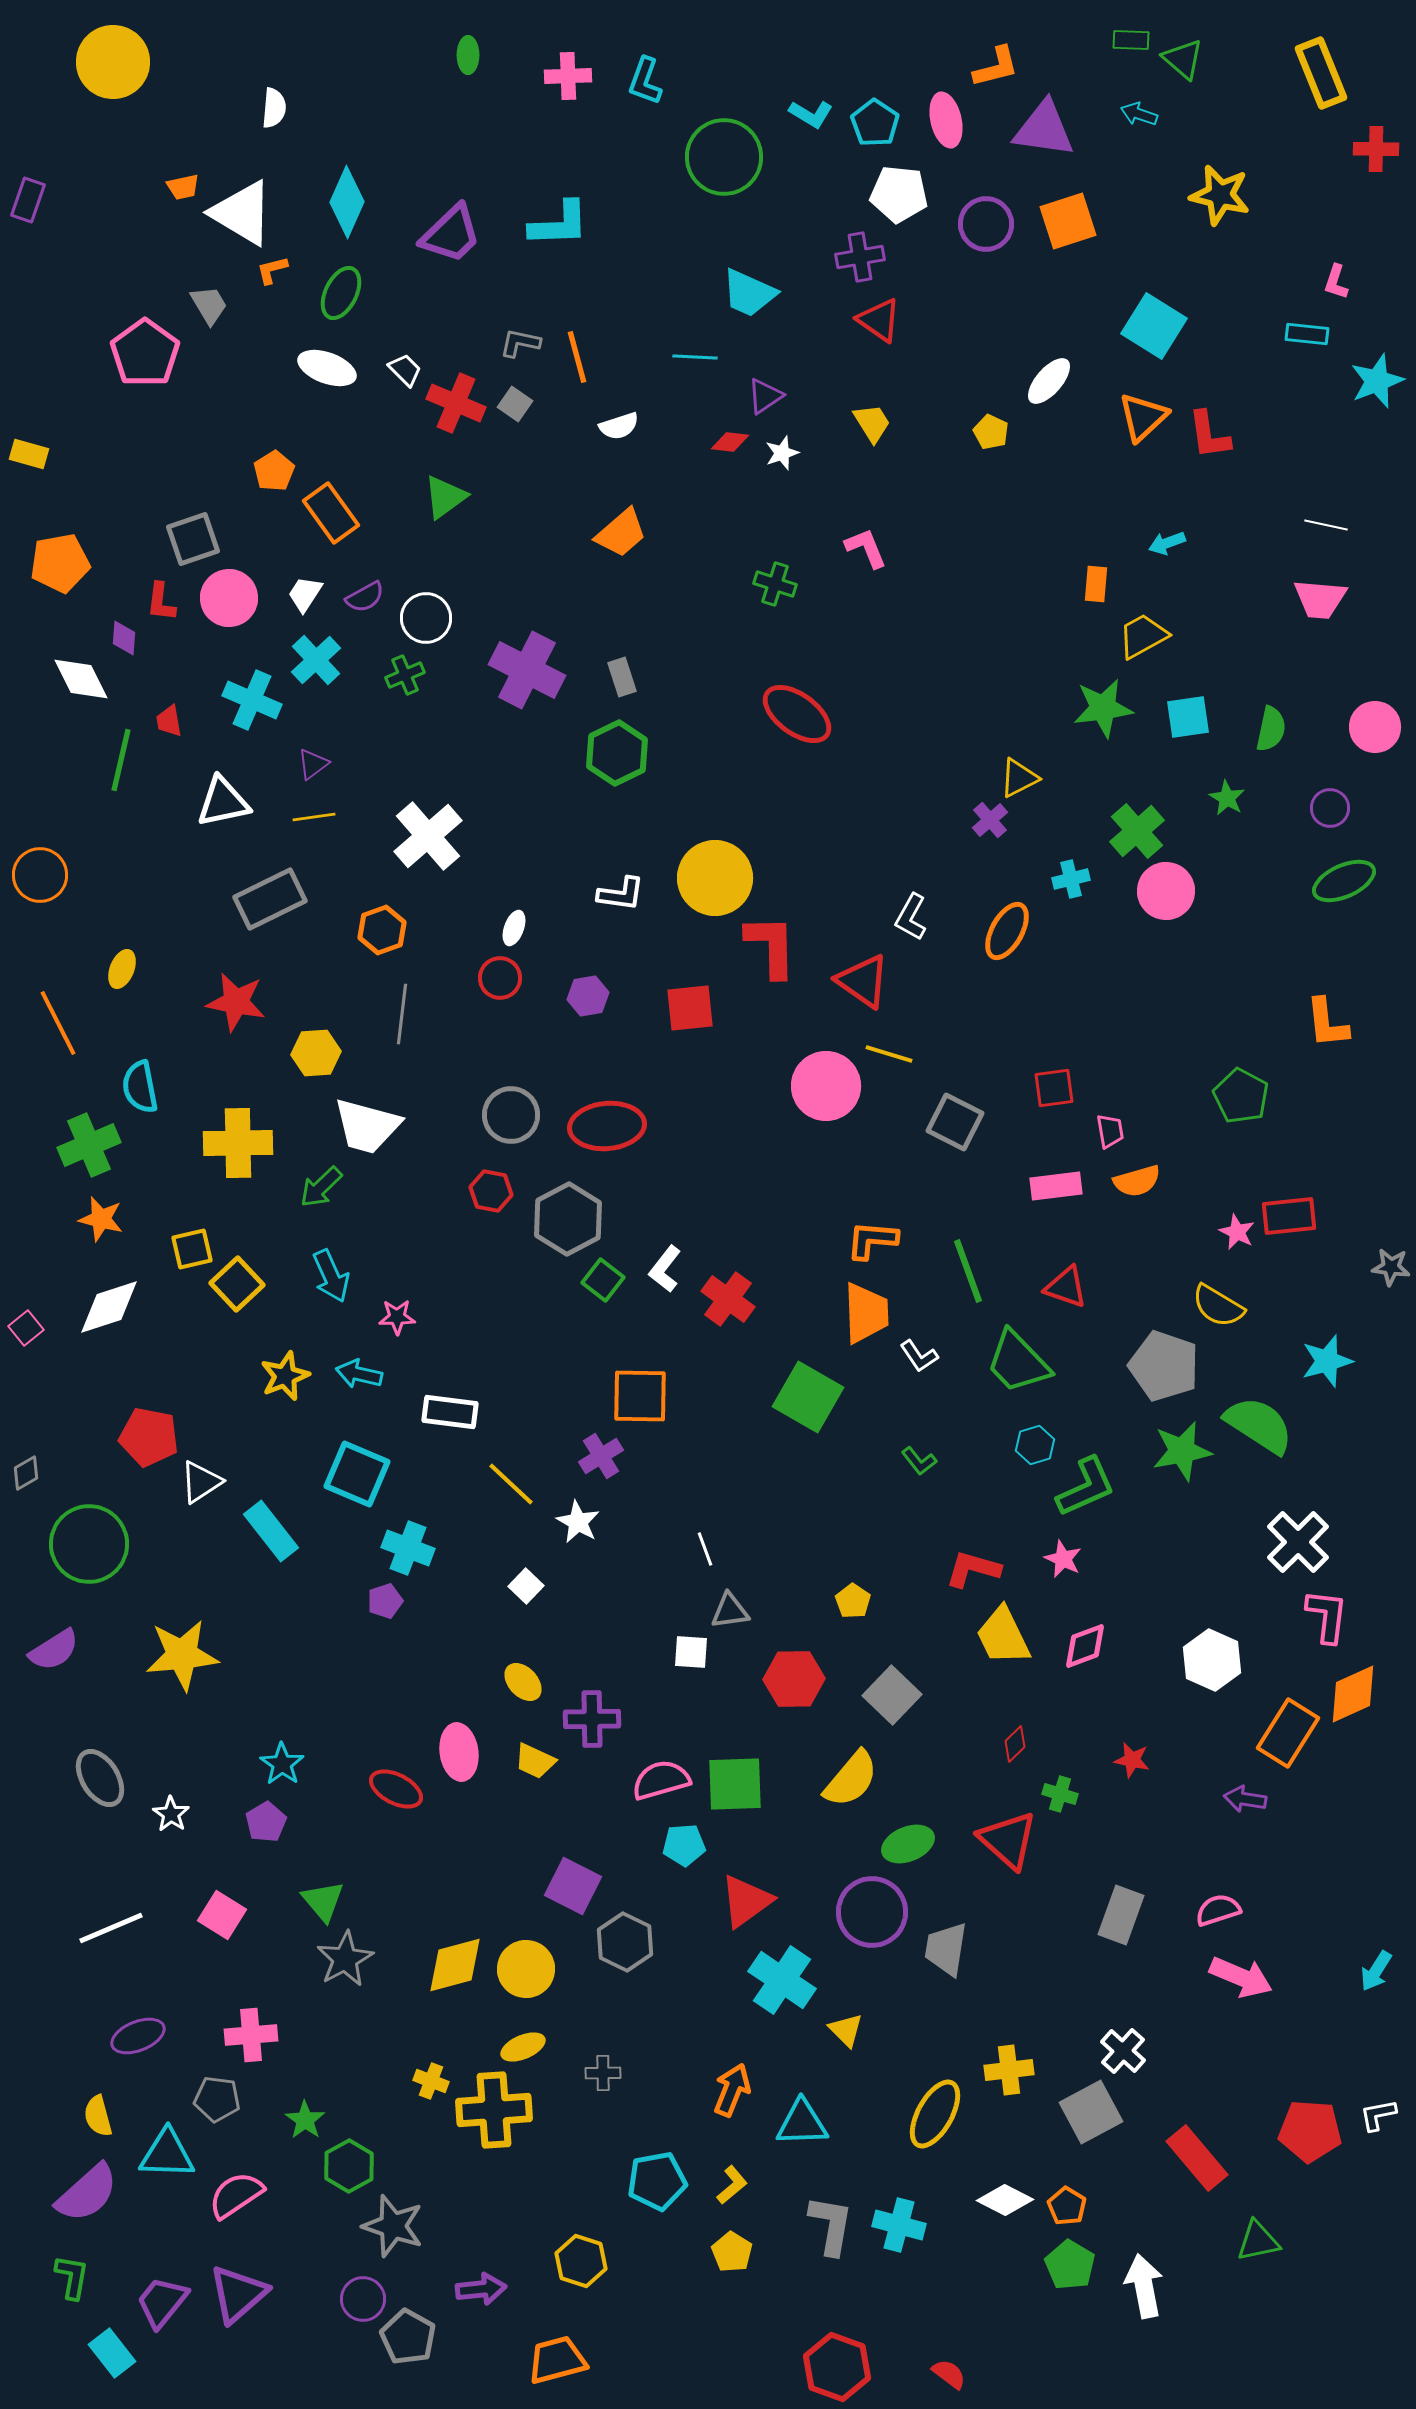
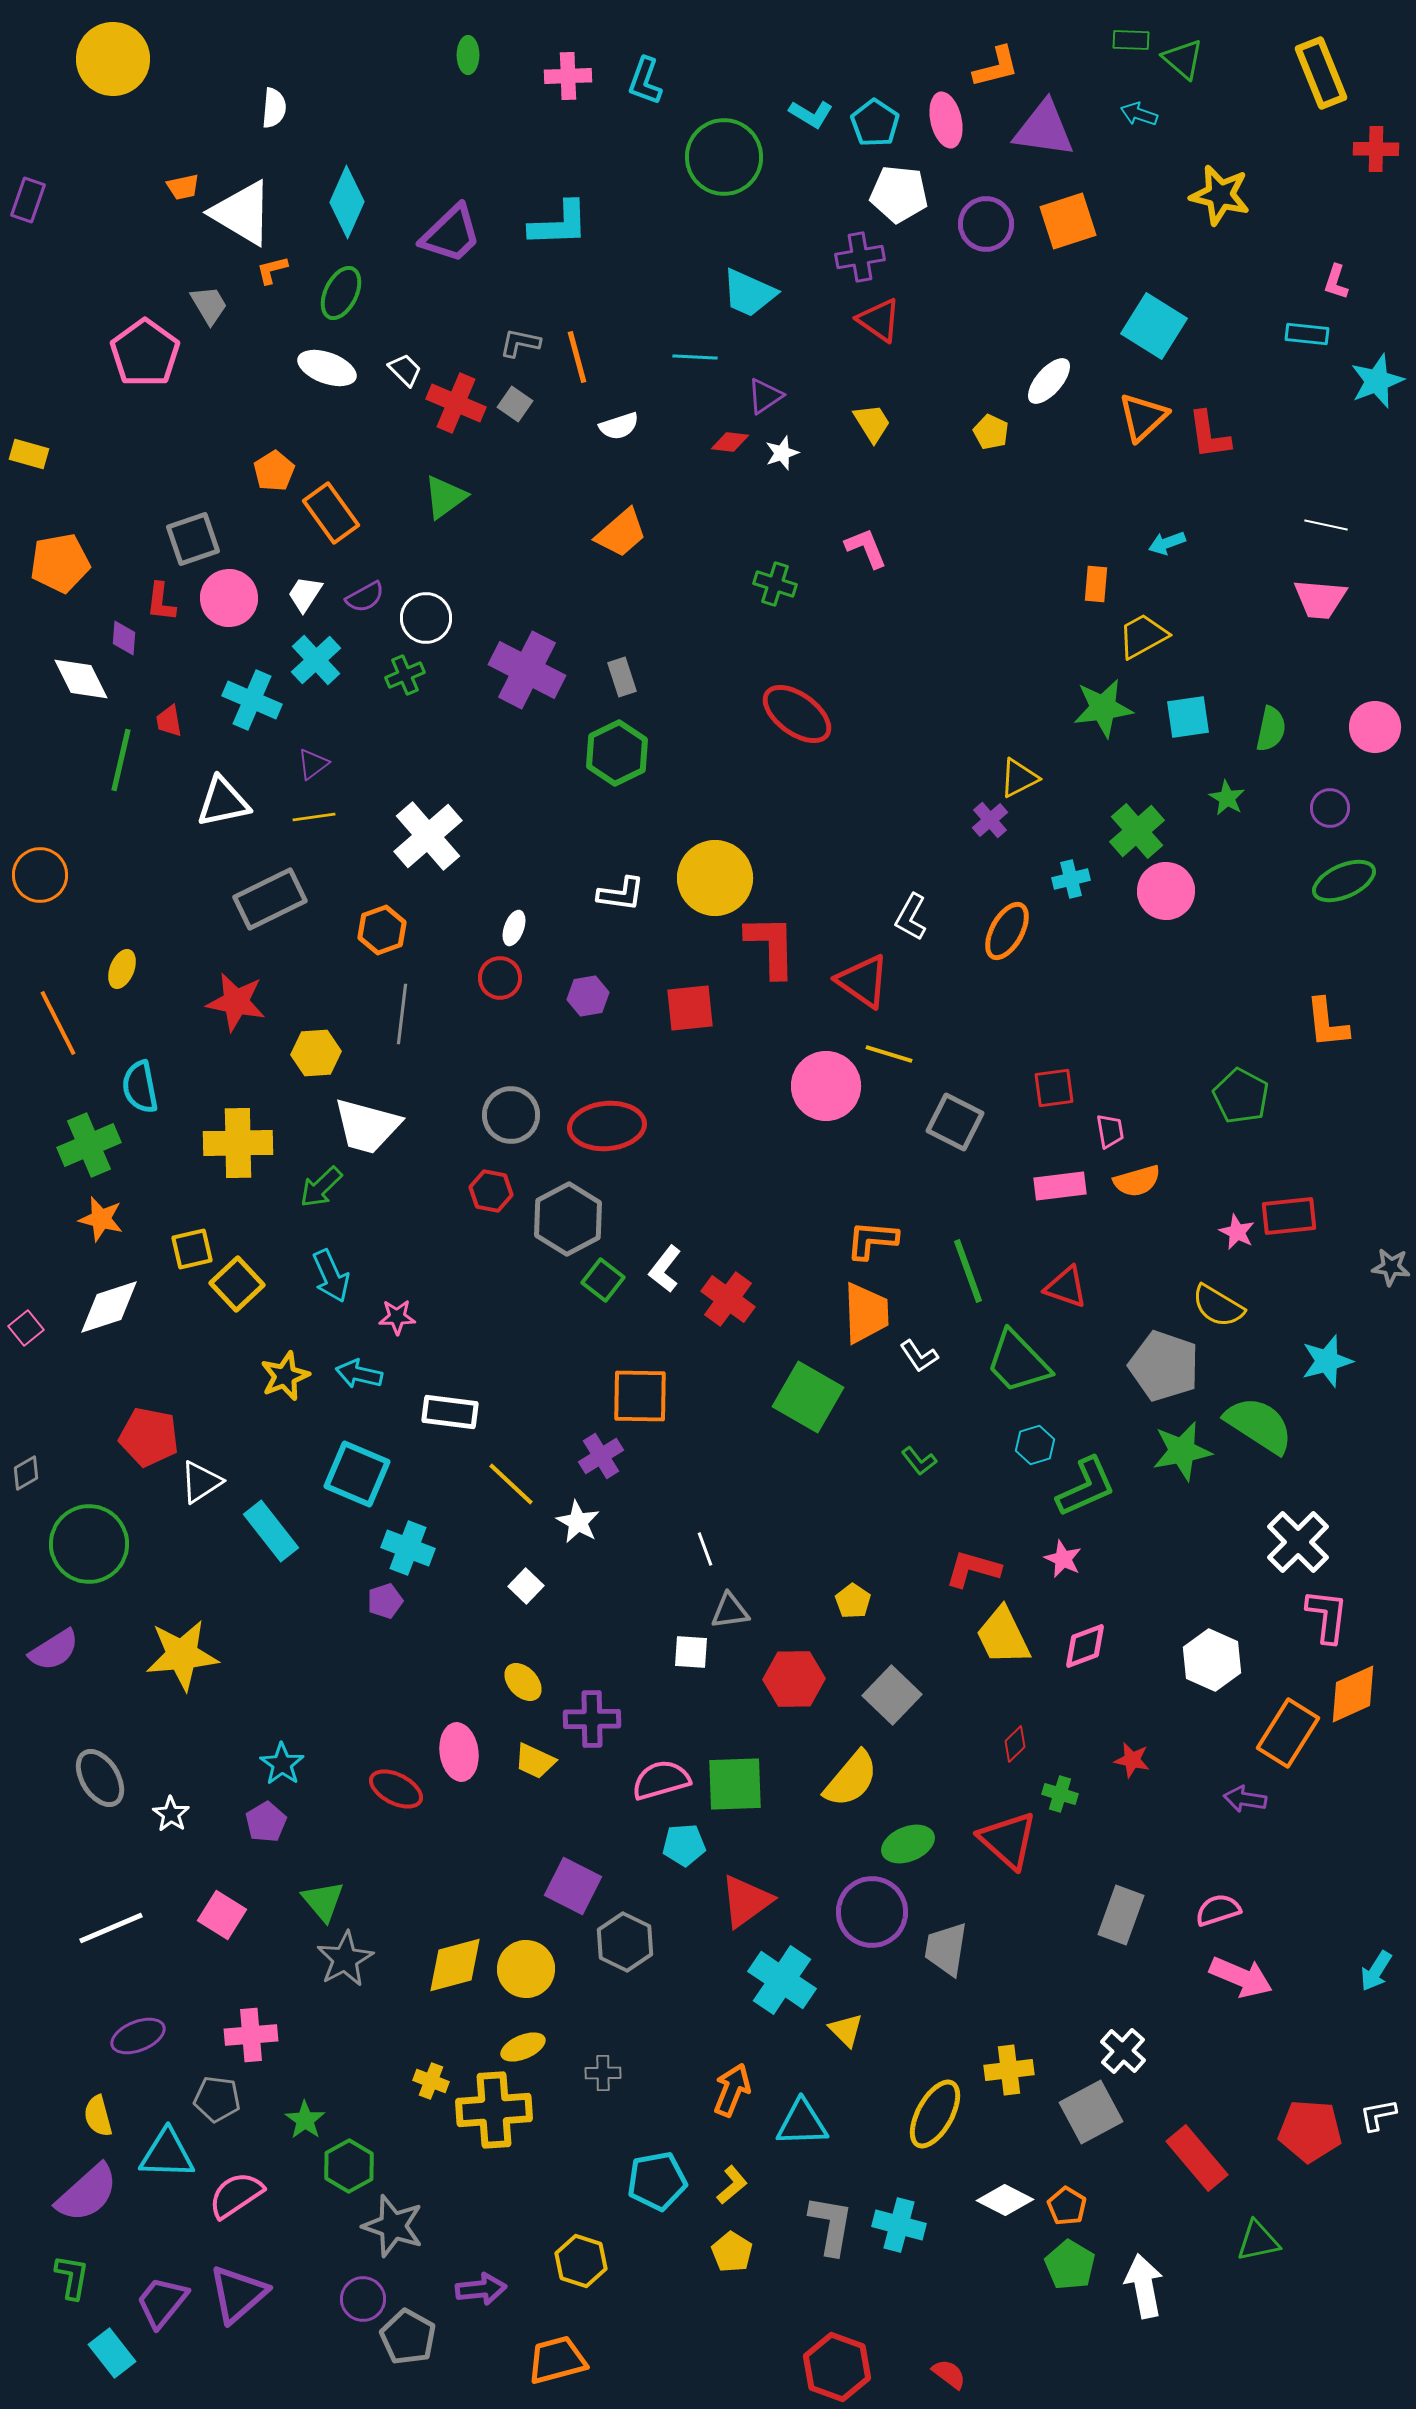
yellow circle at (113, 62): moved 3 px up
pink rectangle at (1056, 1186): moved 4 px right
